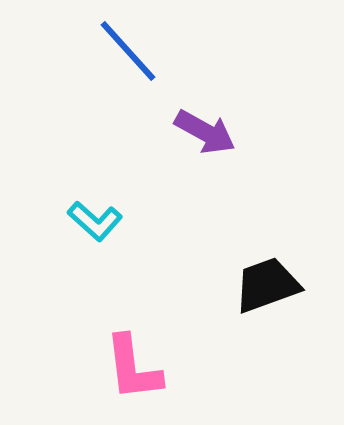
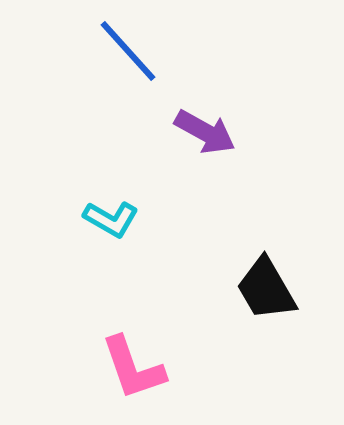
cyan L-shape: moved 16 px right, 2 px up; rotated 12 degrees counterclockwise
black trapezoid: moved 1 px left, 4 px down; rotated 100 degrees counterclockwise
pink L-shape: rotated 12 degrees counterclockwise
